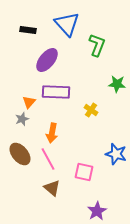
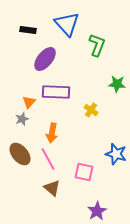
purple ellipse: moved 2 px left, 1 px up
